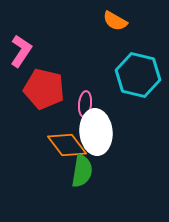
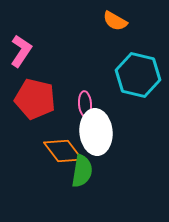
red pentagon: moved 9 px left, 10 px down
pink ellipse: rotated 10 degrees counterclockwise
orange diamond: moved 4 px left, 6 px down
